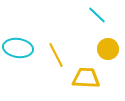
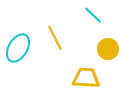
cyan line: moved 4 px left
cyan ellipse: rotated 68 degrees counterclockwise
yellow line: moved 1 px left, 17 px up
